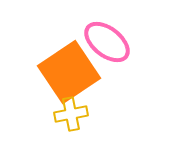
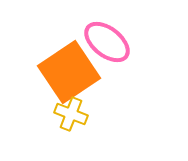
yellow cross: rotated 32 degrees clockwise
